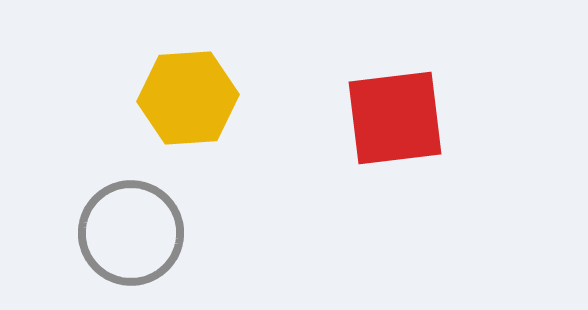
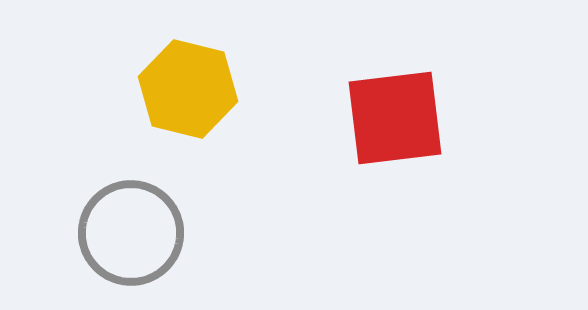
yellow hexagon: moved 9 px up; rotated 18 degrees clockwise
